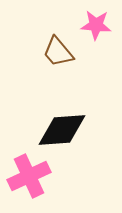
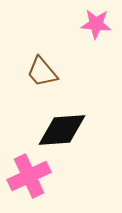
pink star: moved 1 px up
brown trapezoid: moved 16 px left, 20 px down
